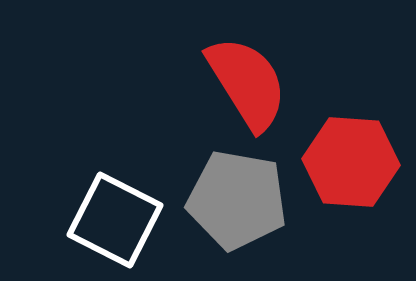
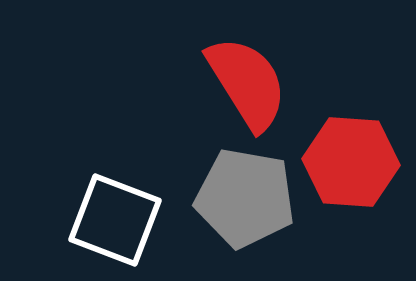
gray pentagon: moved 8 px right, 2 px up
white square: rotated 6 degrees counterclockwise
